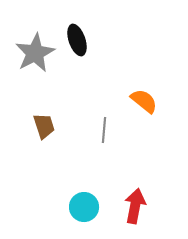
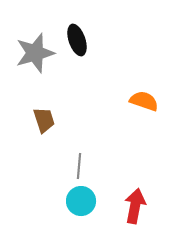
gray star: rotated 12 degrees clockwise
orange semicircle: rotated 20 degrees counterclockwise
brown trapezoid: moved 6 px up
gray line: moved 25 px left, 36 px down
cyan circle: moved 3 px left, 6 px up
